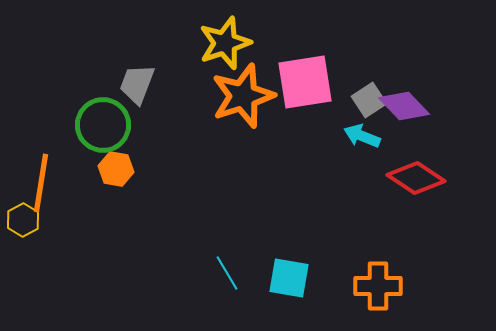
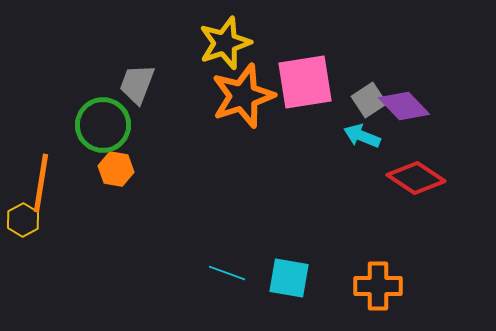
cyan line: rotated 39 degrees counterclockwise
